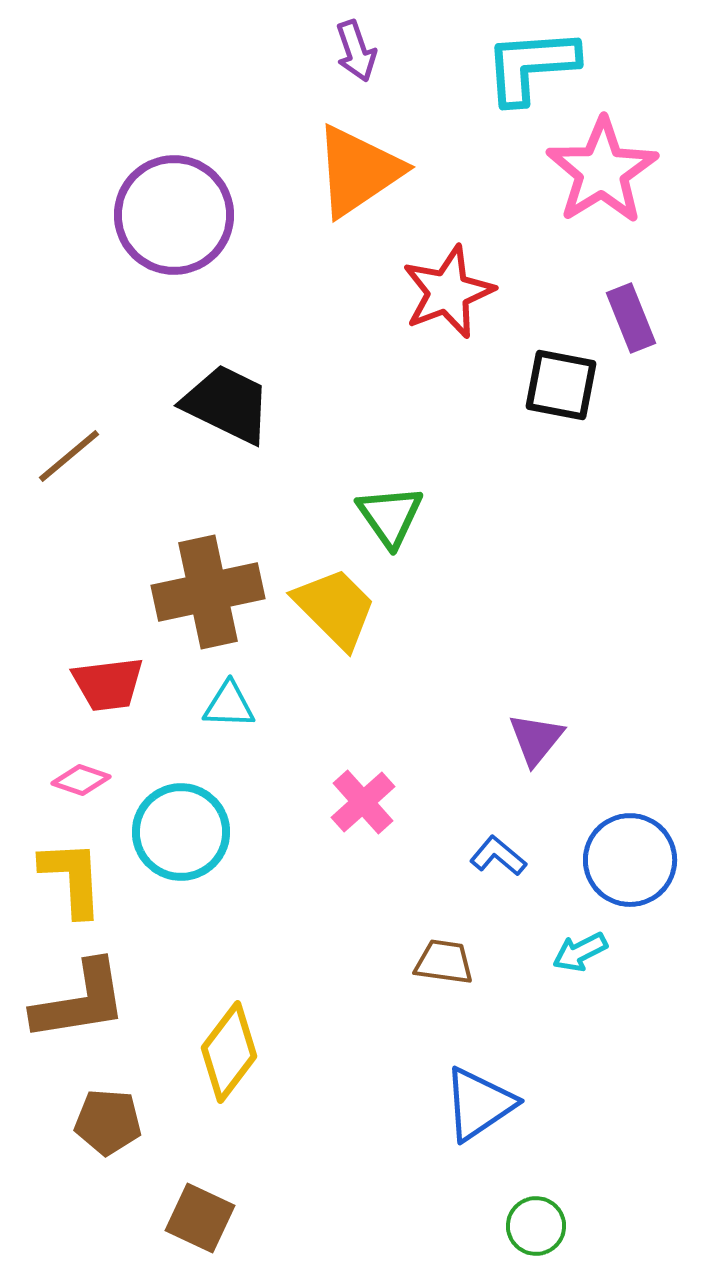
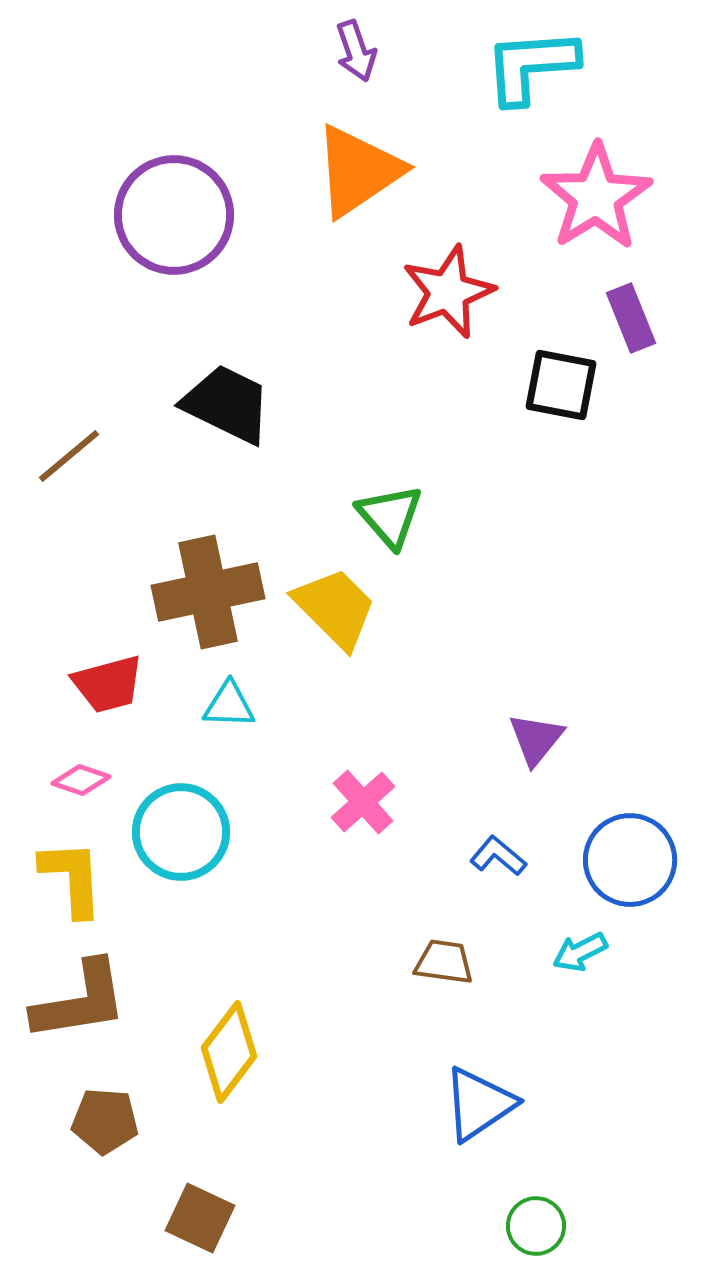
pink star: moved 6 px left, 26 px down
green triangle: rotated 6 degrees counterclockwise
red trapezoid: rotated 8 degrees counterclockwise
brown pentagon: moved 3 px left, 1 px up
